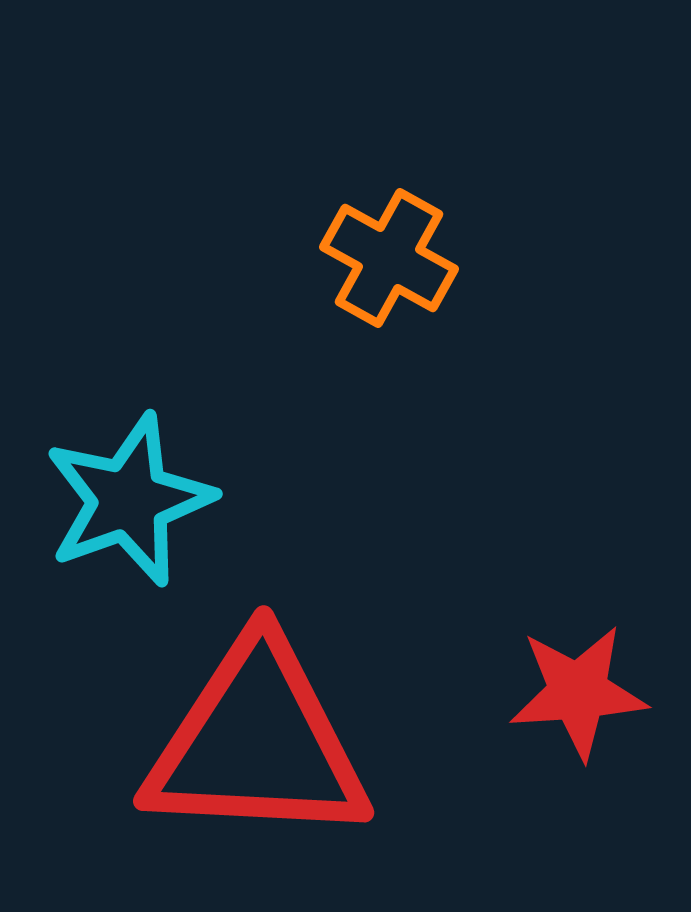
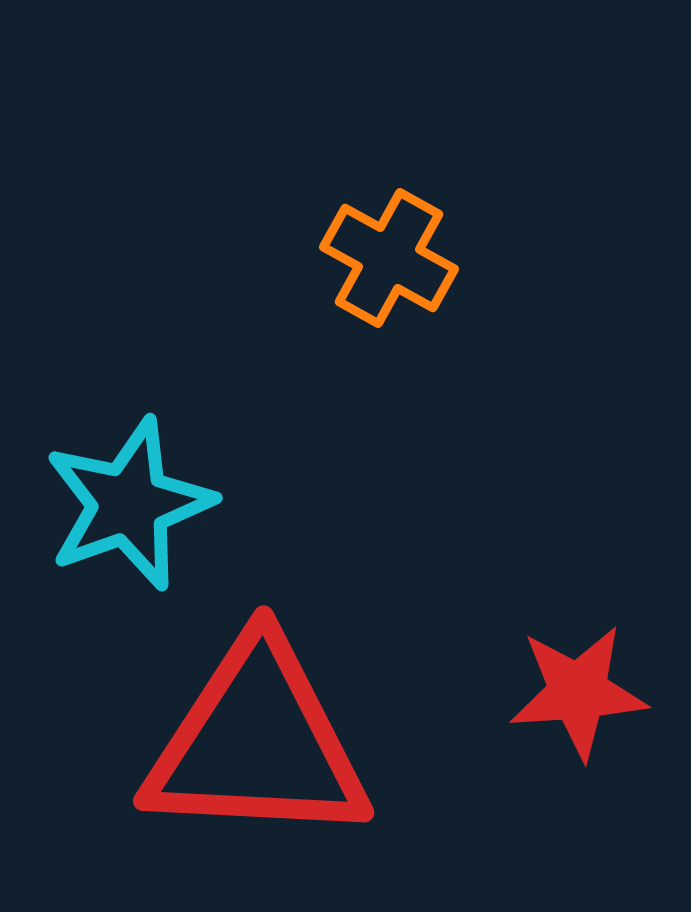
cyan star: moved 4 px down
